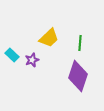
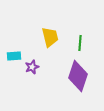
yellow trapezoid: moved 1 px right, 1 px up; rotated 60 degrees counterclockwise
cyan rectangle: moved 2 px right, 1 px down; rotated 48 degrees counterclockwise
purple star: moved 7 px down
